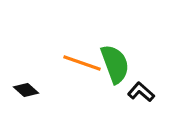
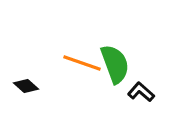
black diamond: moved 4 px up
